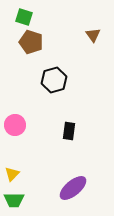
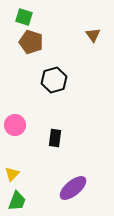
black rectangle: moved 14 px left, 7 px down
green trapezoid: moved 3 px right, 1 px down; rotated 70 degrees counterclockwise
